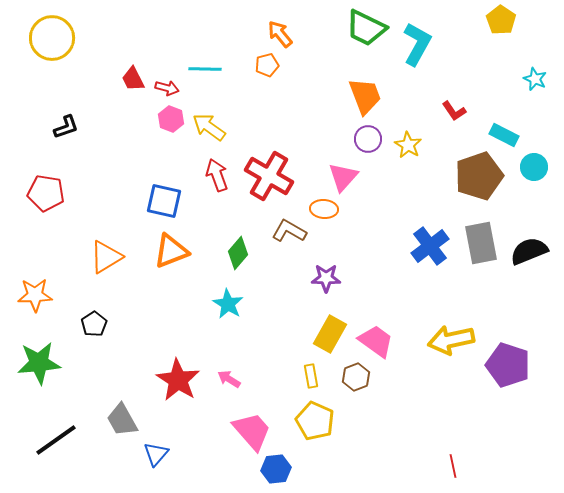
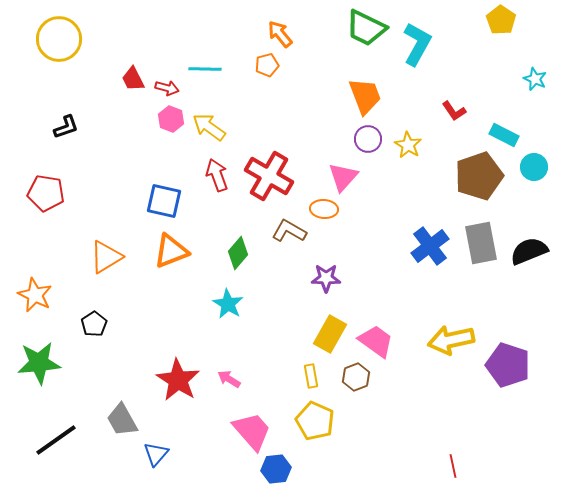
yellow circle at (52, 38): moved 7 px right, 1 px down
orange star at (35, 295): rotated 28 degrees clockwise
